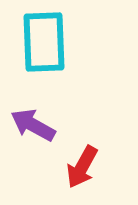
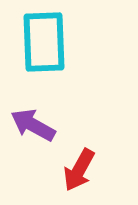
red arrow: moved 3 px left, 3 px down
